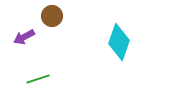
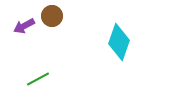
purple arrow: moved 11 px up
green line: rotated 10 degrees counterclockwise
